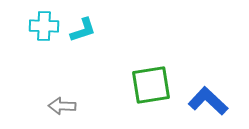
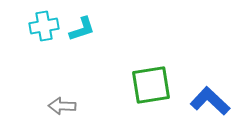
cyan cross: rotated 12 degrees counterclockwise
cyan L-shape: moved 1 px left, 1 px up
blue L-shape: moved 2 px right
